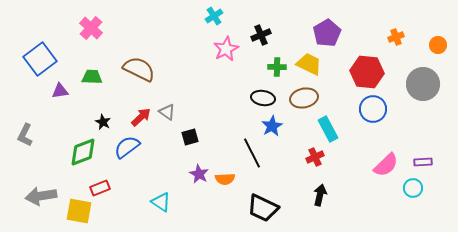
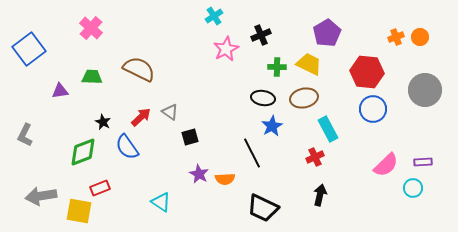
orange circle: moved 18 px left, 8 px up
blue square: moved 11 px left, 10 px up
gray circle: moved 2 px right, 6 px down
gray triangle: moved 3 px right
blue semicircle: rotated 88 degrees counterclockwise
